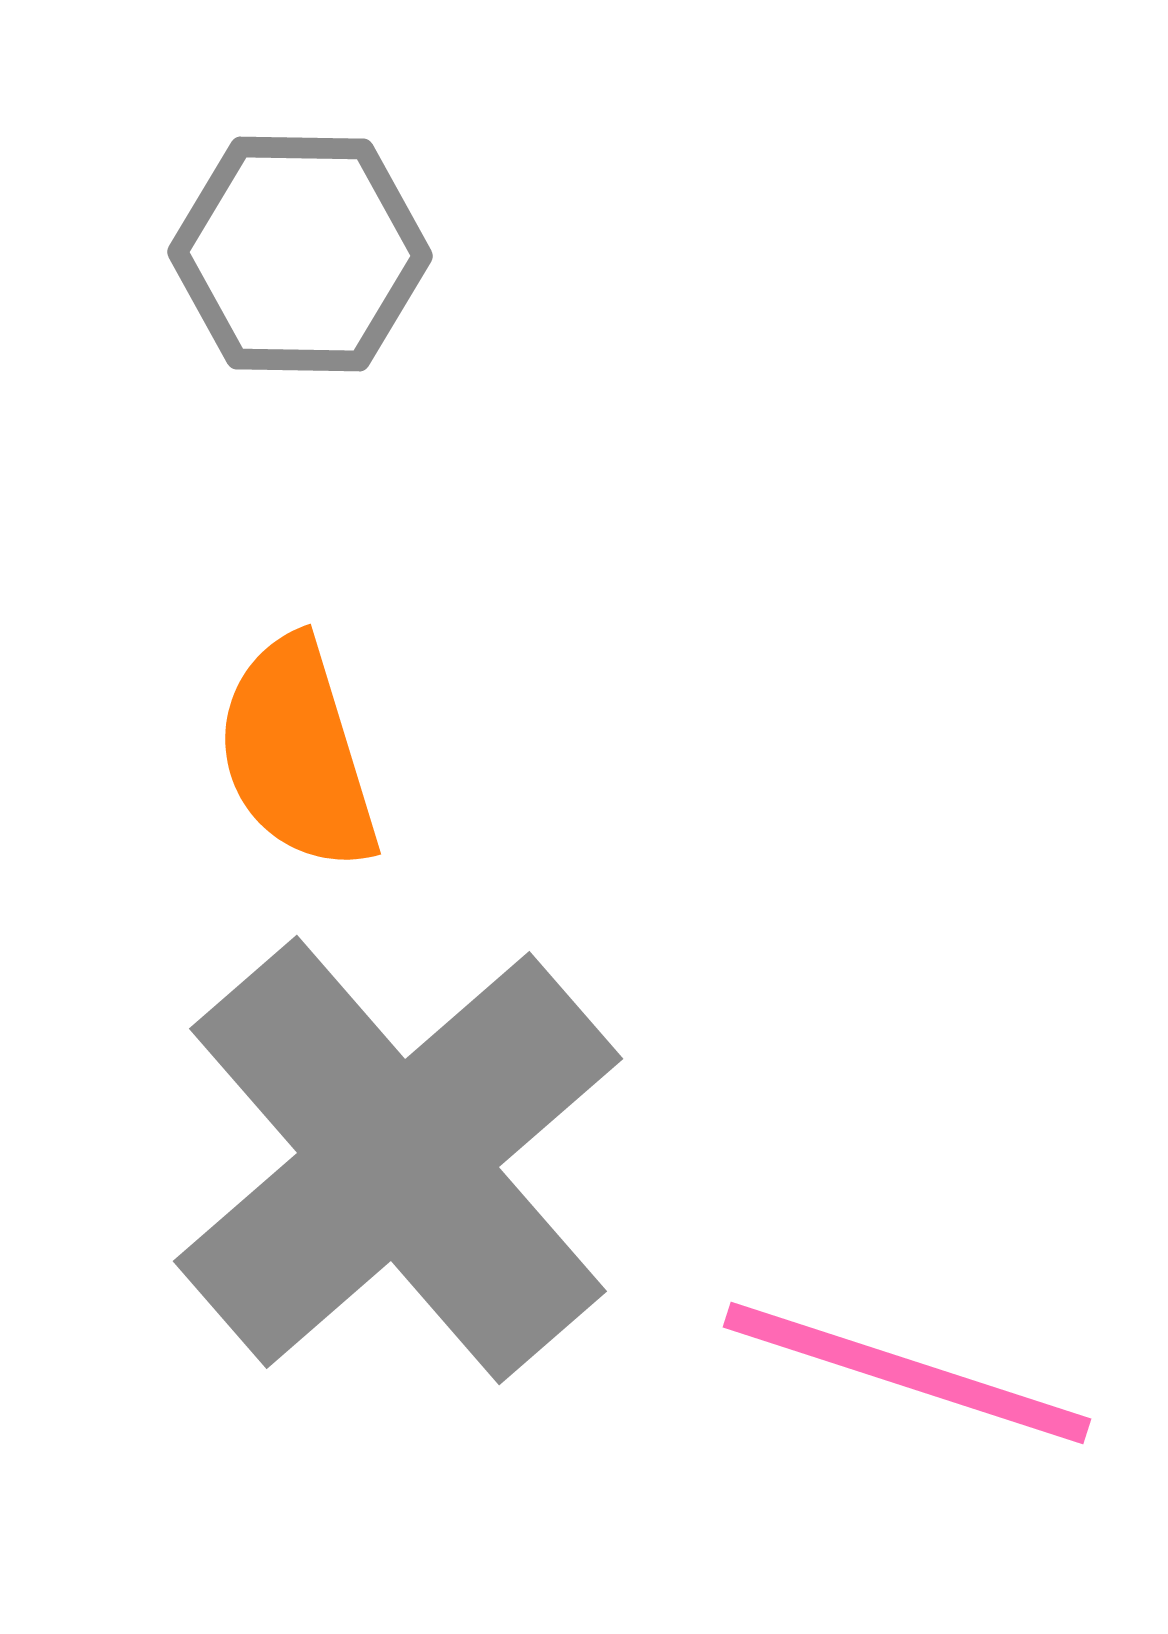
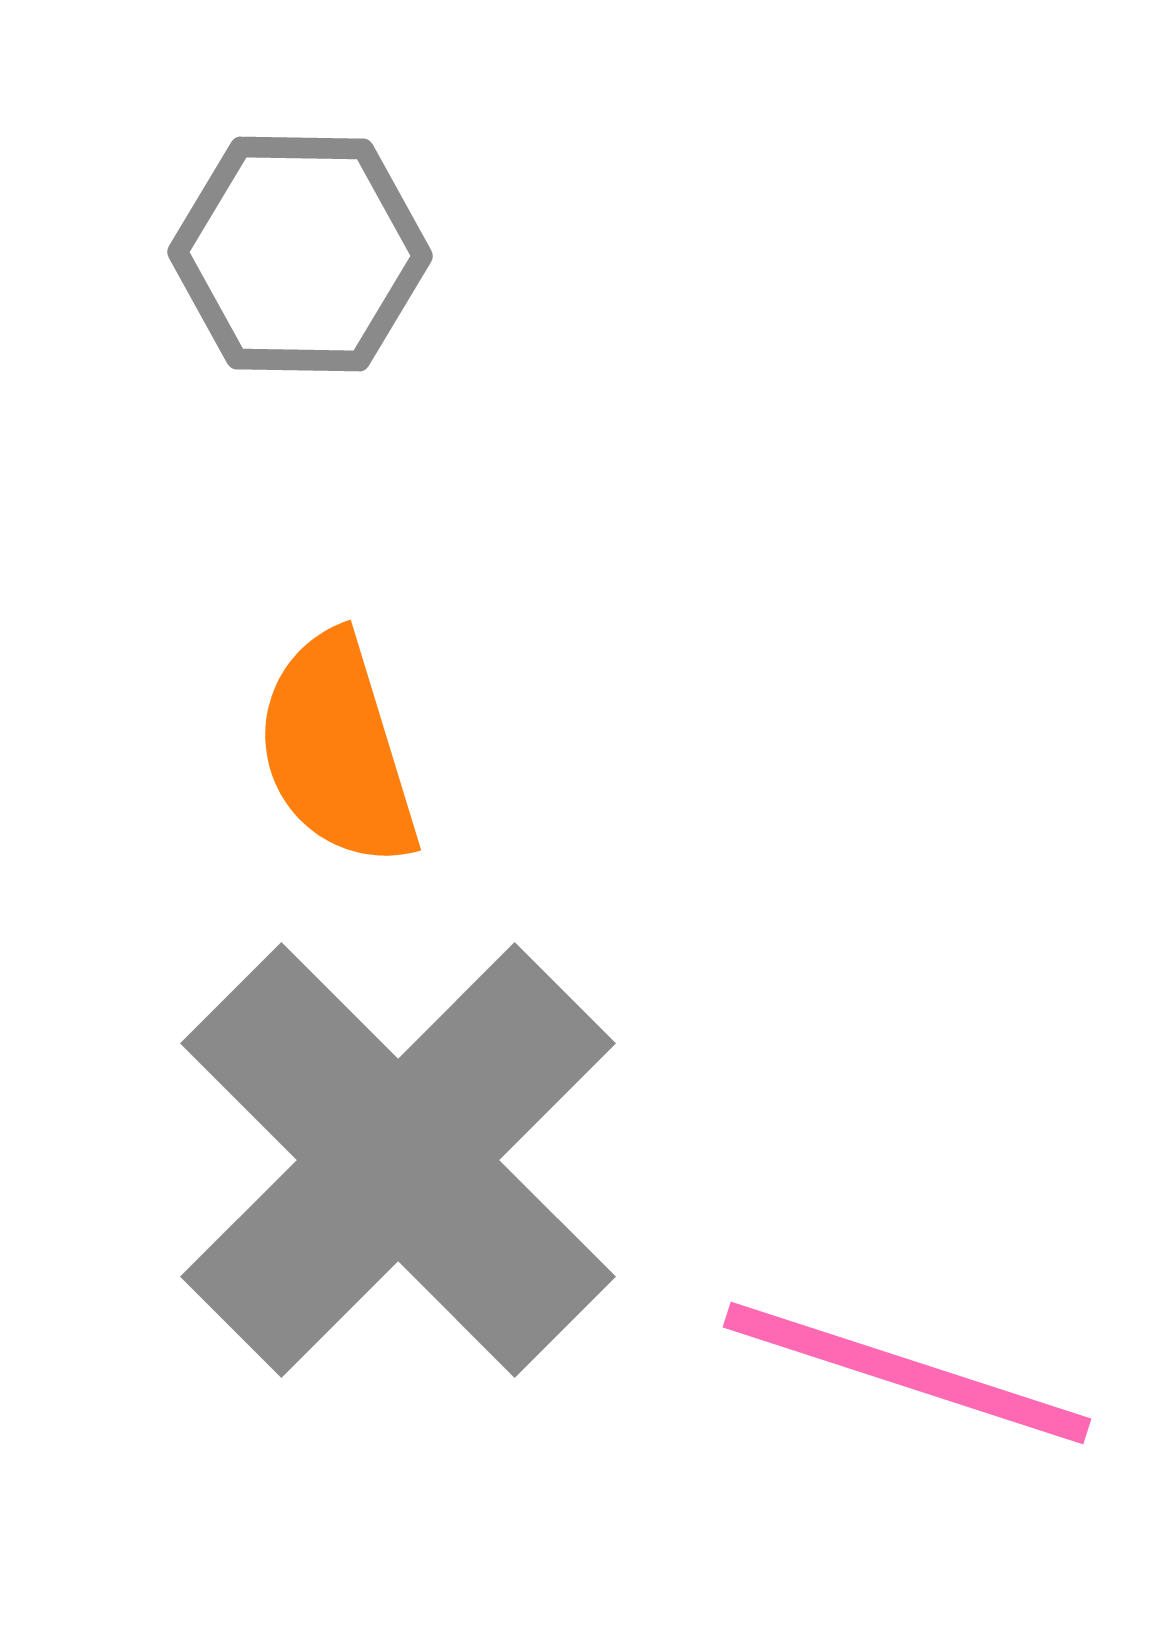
orange semicircle: moved 40 px right, 4 px up
gray cross: rotated 4 degrees counterclockwise
